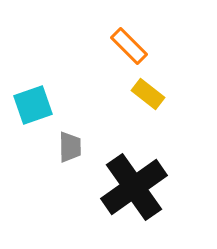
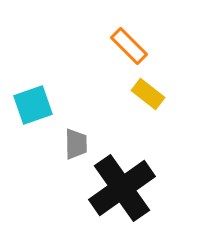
gray trapezoid: moved 6 px right, 3 px up
black cross: moved 12 px left, 1 px down
